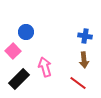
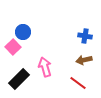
blue circle: moved 3 px left
pink square: moved 4 px up
brown arrow: rotated 84 degrees clockwise
